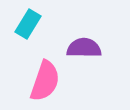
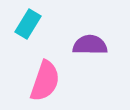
purple semicircle: moved 6 px right, 3 px up
